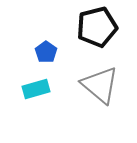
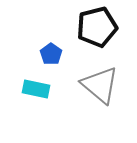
blue pentagon: moved 5 px right, 2 px down
cyan rectangle: rotated 28 degrees clockwise
